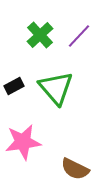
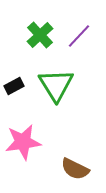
green triangle: moved 3 px up; rotated 9 degrees clockwise
